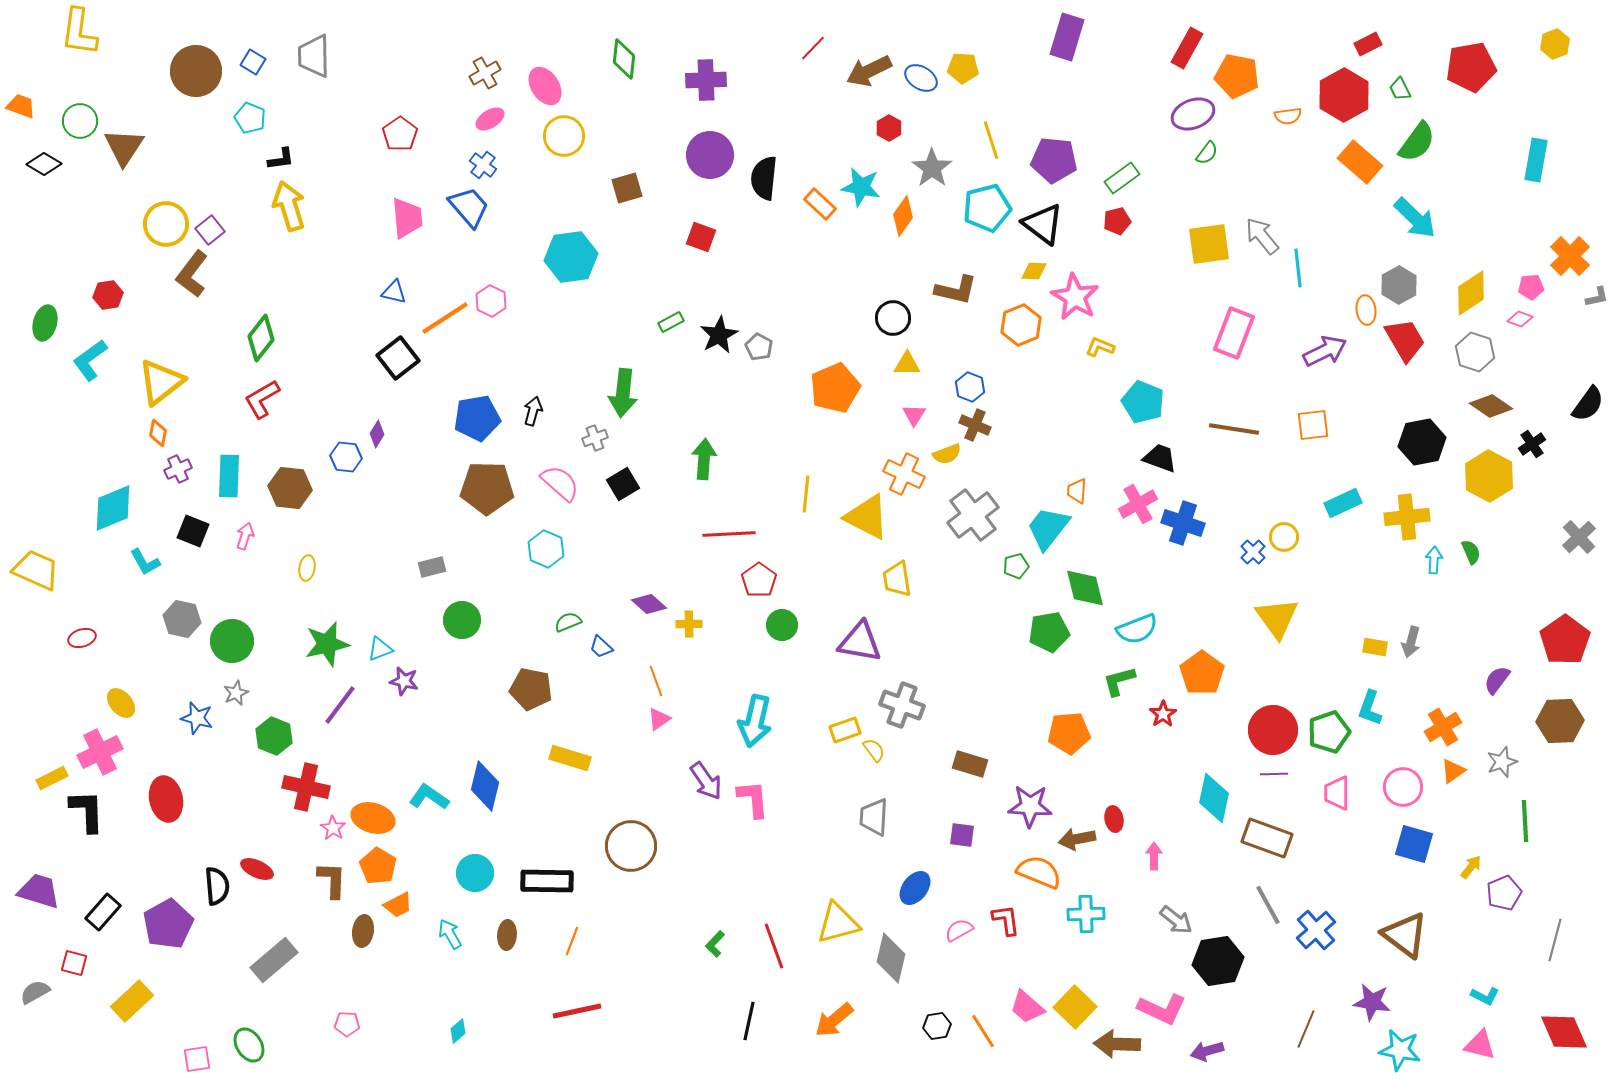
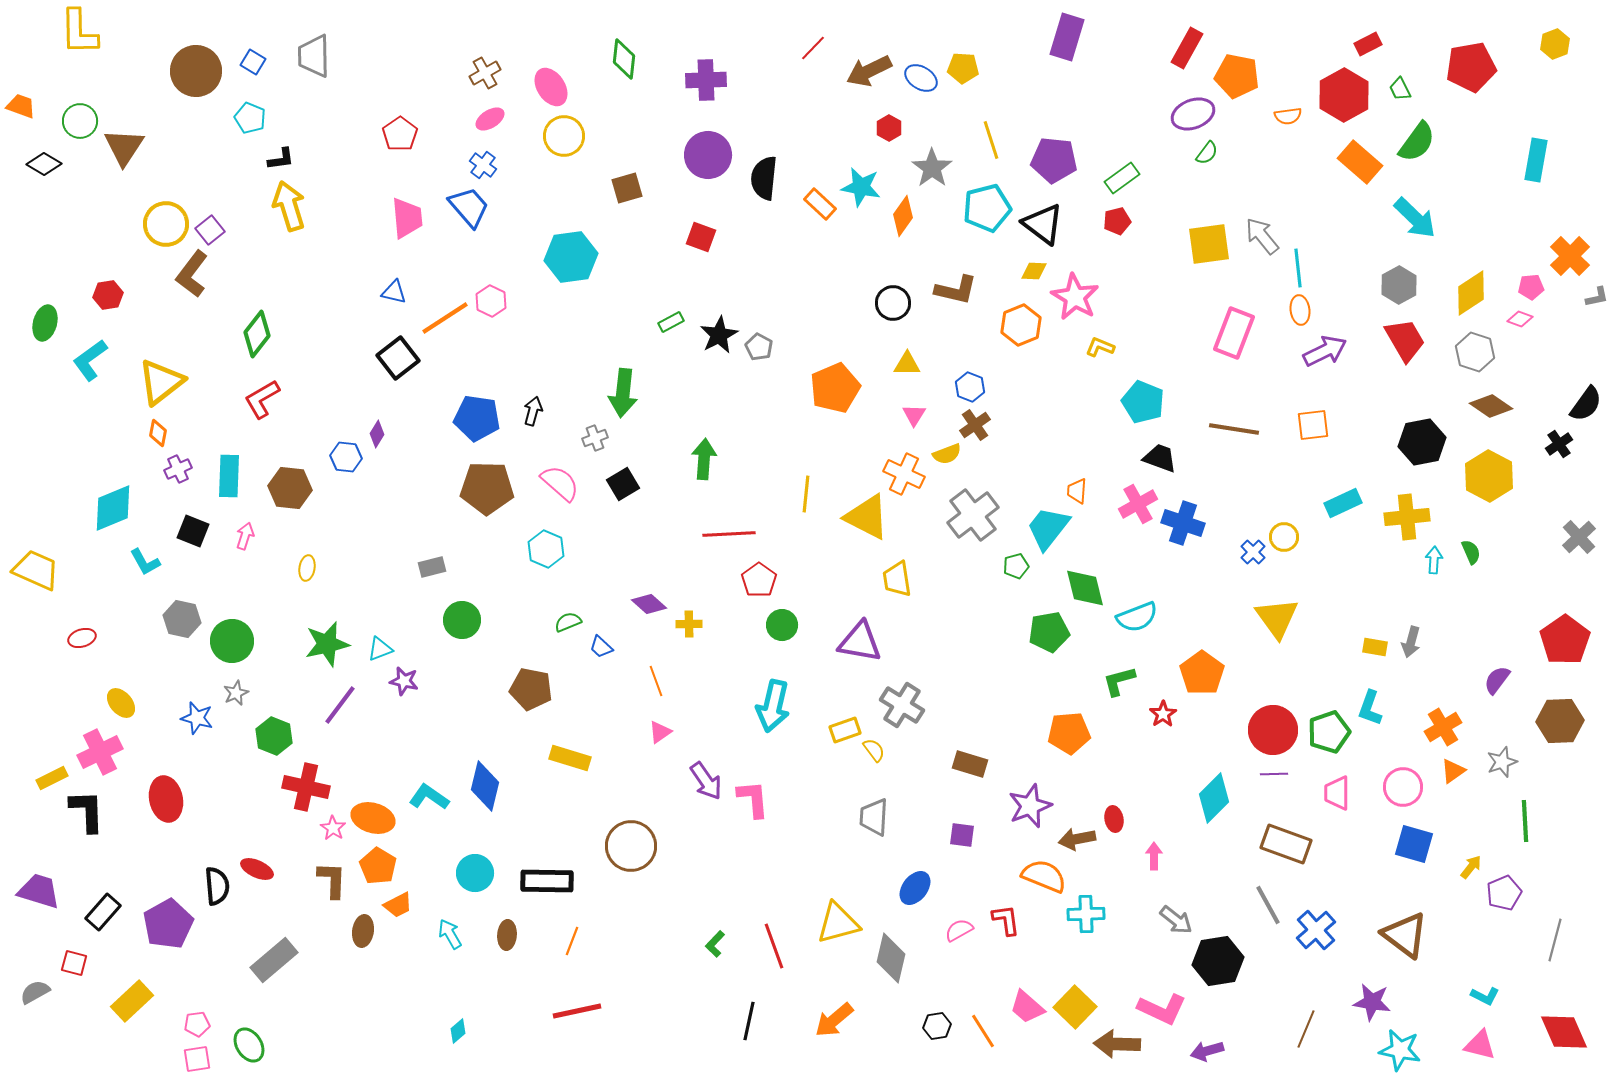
yellow L-shape at (79, 32): rotated 9 degrees counterclockwise
pink ellipse at (545, 86): moved 6 px right, 1 px down
purple circle at (710, 155): moved 2 px left
orange ellipse at (1366, 310): moved 66 px left
black circle at (893, 318): moved 15 px up
green diamond at (261, 338): moved 4 px left, 4 px up
black semicircle at (1588, 404): moved 2 px left
blue pentagon at (477, 418): rotated 18 degrees clockwise
brown cross at (975, 425): rotated 32 degrees clockwise
black cross at (1532, 444): moved 27 px right
cyan semicircle at (1137, 629): moved 12 px up
gray cross at (902, 705): rotated 12 degrees clockwise
pink triangle at (659, 719): moved 1 px right, 13 px down
cyan arrow at (755, 721): moved 18 px right, 15 px up
cyan diamond at (1214, 798): rotated 33 degrees clockwise
purple star at (1030, 806): rotated 24 degrees counterclockwise
brown rectangle at (1267, 838): moved 19 px right, 6 px down
orange semicircle at (1039, 872): moved 5 px right, 4 px down
pink pentagon at (347, 1024): moved 150 px left; rotated 10 degrees counterclockwise
